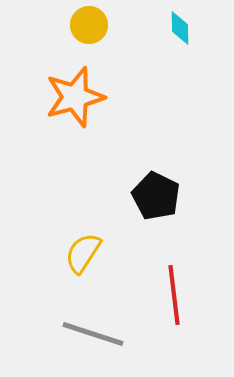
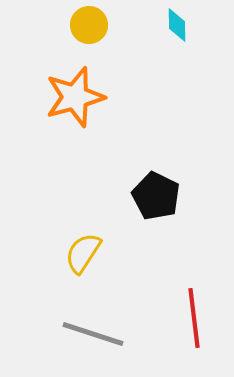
cyan diamond: moved 3 px left, 3 px up
red line: moved 20 px right, 23 px down
